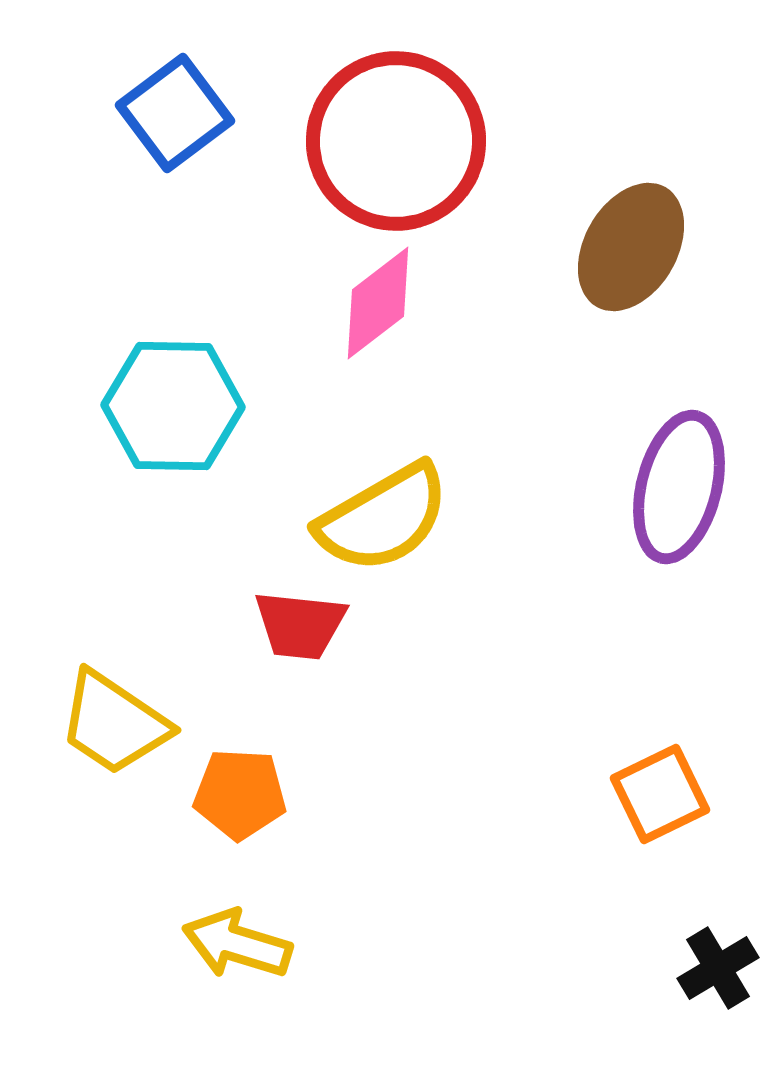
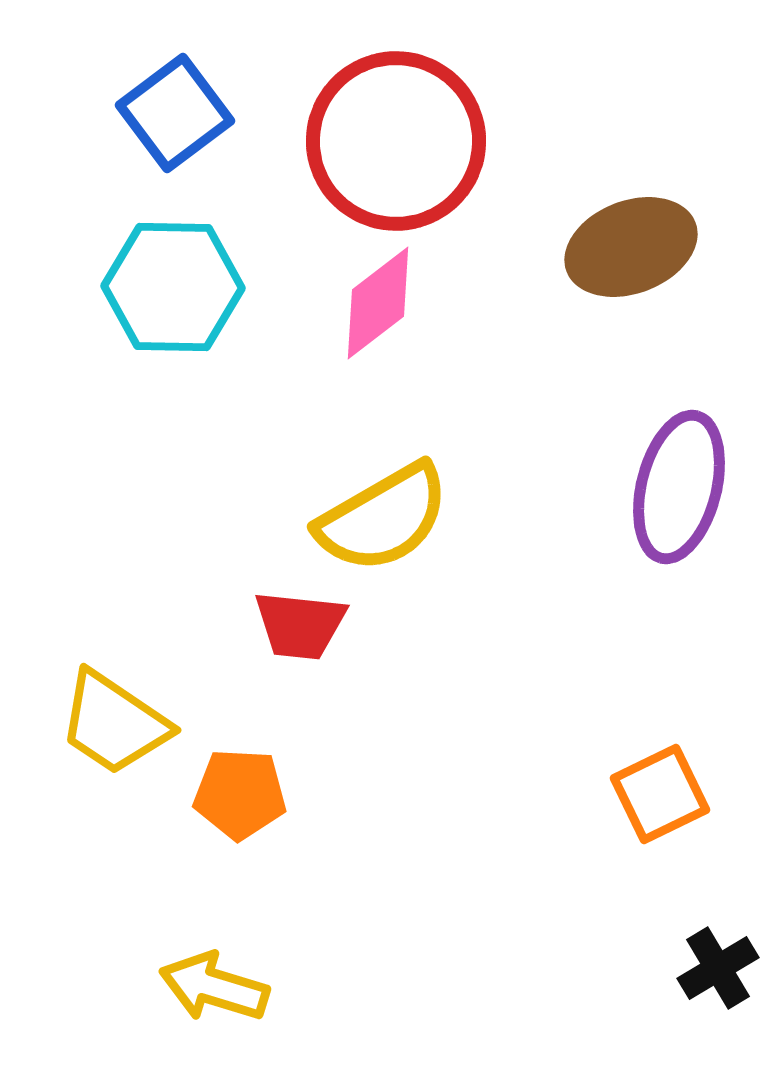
brown ellipse: rotated 39 degrees clockwise
cyan hexagon: moved 119 px up
yellow arrow: moved 23 px left, 43 px down
